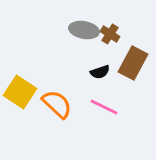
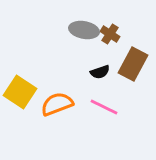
brown rectangle: moved 1 px down
orange semicircle: rotated 64 degrees counterclockwise
